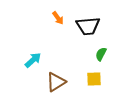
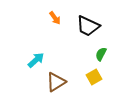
orange arrow: moved 3 px left
black trapezoid: rotated 30 degrees clockwise
cyan arrow: moved 3 px right
yellow square: moved 2 px up; rotated 28 degrees counterclockwise
